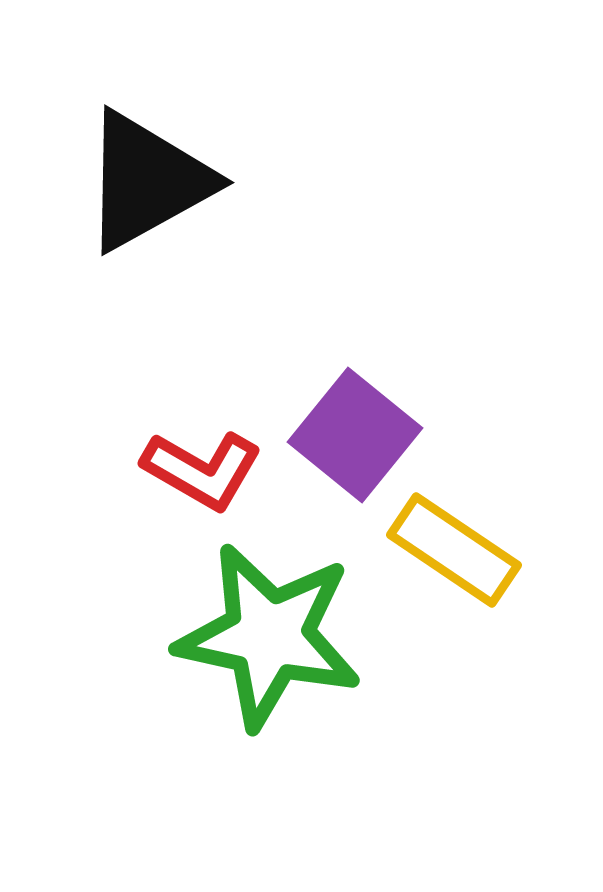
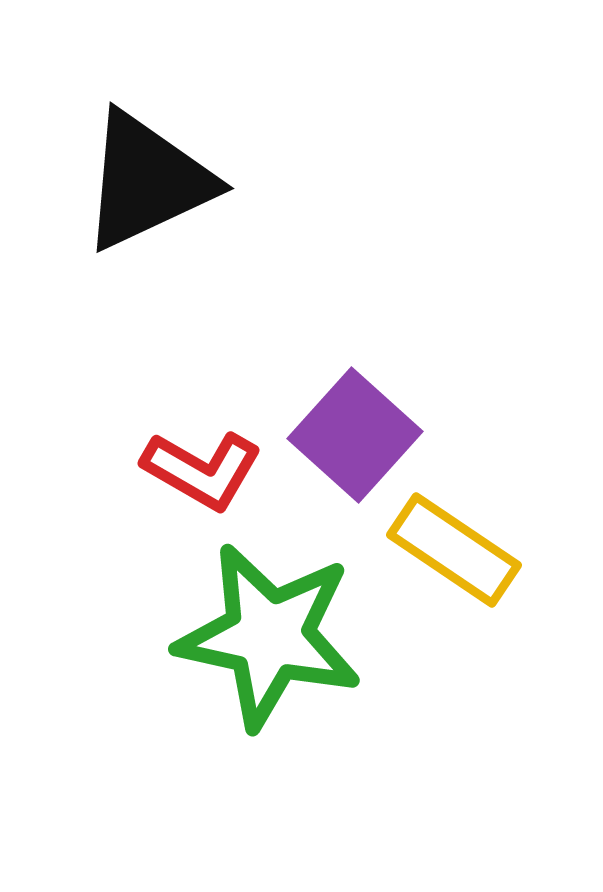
black triangle: rotated 4 degrees clockwise
purple square: rotated 3 degrees clockwise
